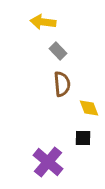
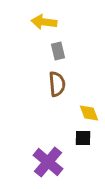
yellow arrow: moved 1 px right
gray rectangle: rotated 30 degrees clockwise
brown semicircle: moved 5 px left
yellow diamond: moved 5 px down
